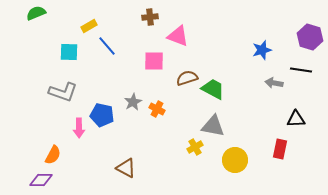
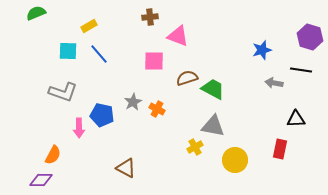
blue line: moved 8 px left, 8 px down
cyan square: moved 1 px left, 1 px up
